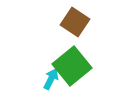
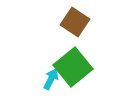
green square: moved 1 px right, 1 px down
